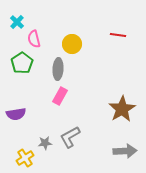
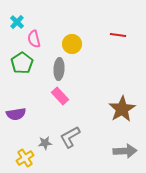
gray ellipse: moved 1 px right
pink rectangle: rotated 72 degrees counterclockwise
